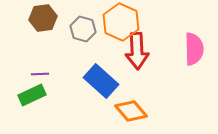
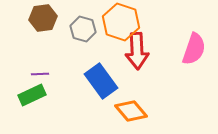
orange hexagon: rotated 6 degrees counterclockwise
pink semicircle: rotated 20 degrees clockwise
blue rectangle: rotated 12 degrees clockwise
